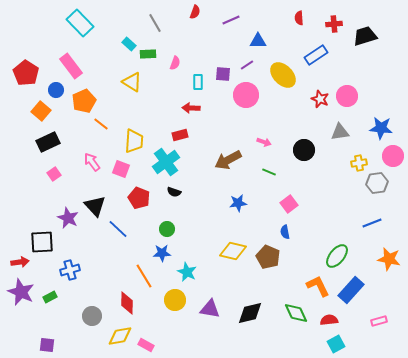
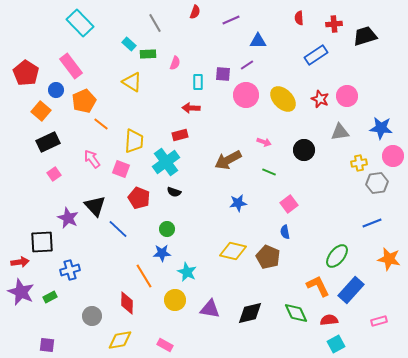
yellow ellipse at (283, 75): moved 24 px down
pink arrow at (92, 162): moved 3 px up
yellow diamond at (120, 336): moved 4 px down
pink rectangle at (146, 345): moved 19 px right
